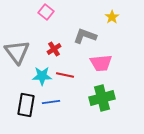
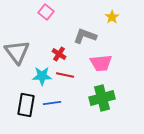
red cross: moved 5 px right, 5 px down; rotated 24 degrees counterclockwise
blue line: moved 1 px right, 1 px down
